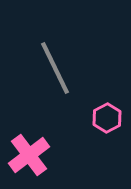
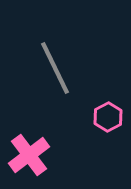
pink hexagon: moved 1 px right, 1 px up
